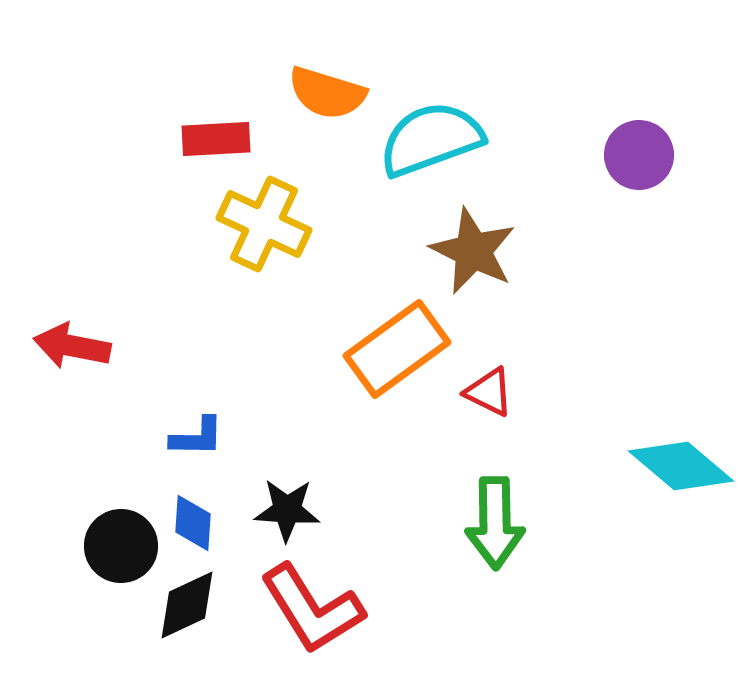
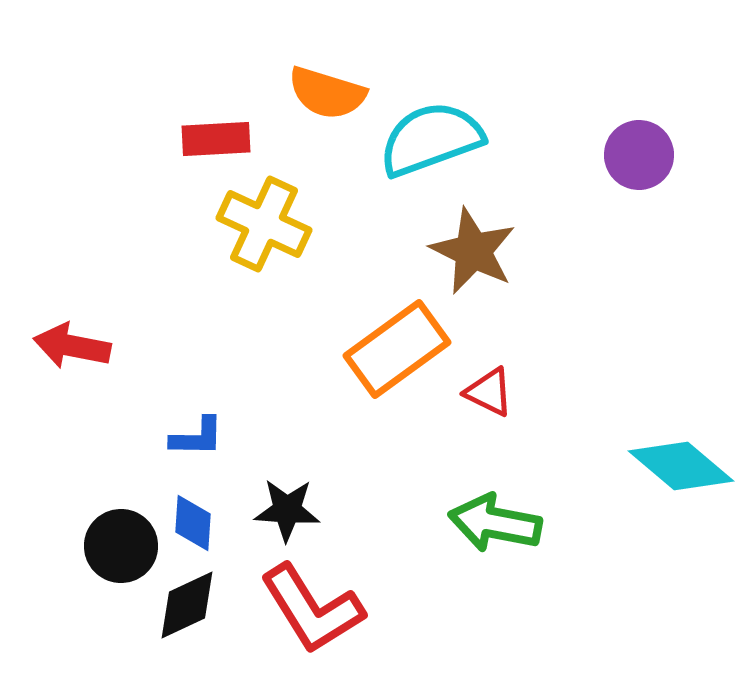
green arrow: rotated 102 degrees clockwise
